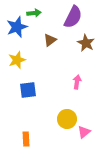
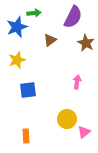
orange rectangle: moved 3 px up
